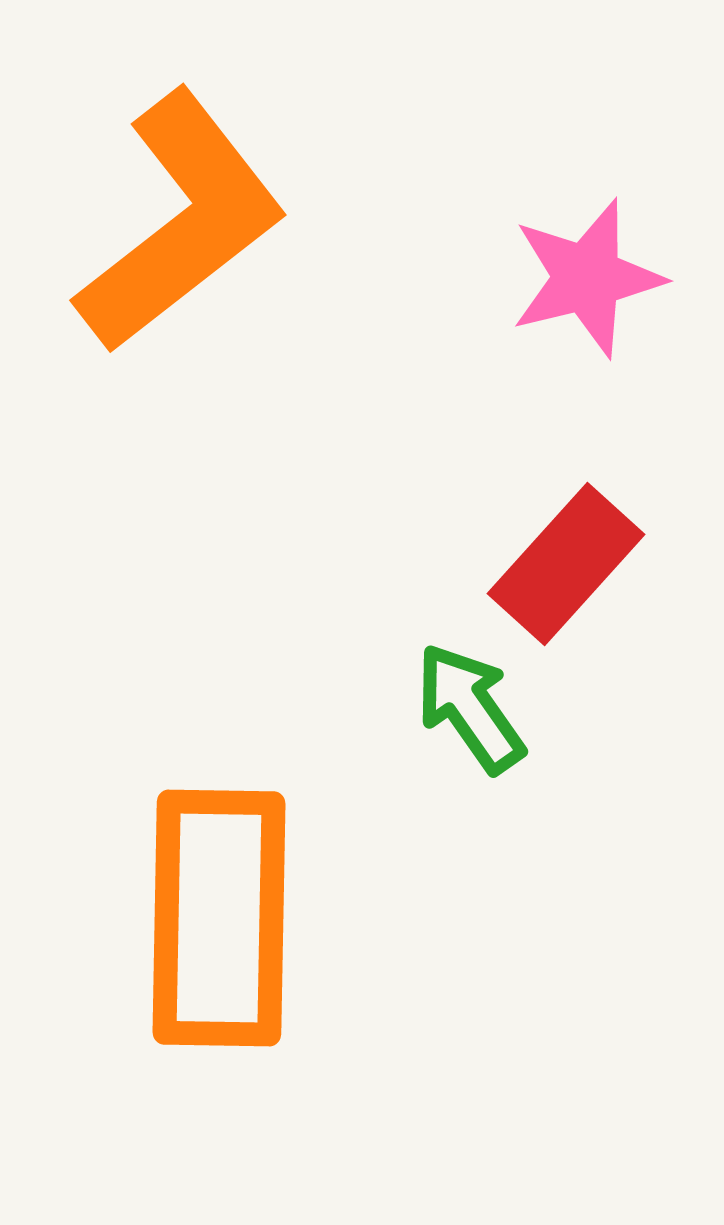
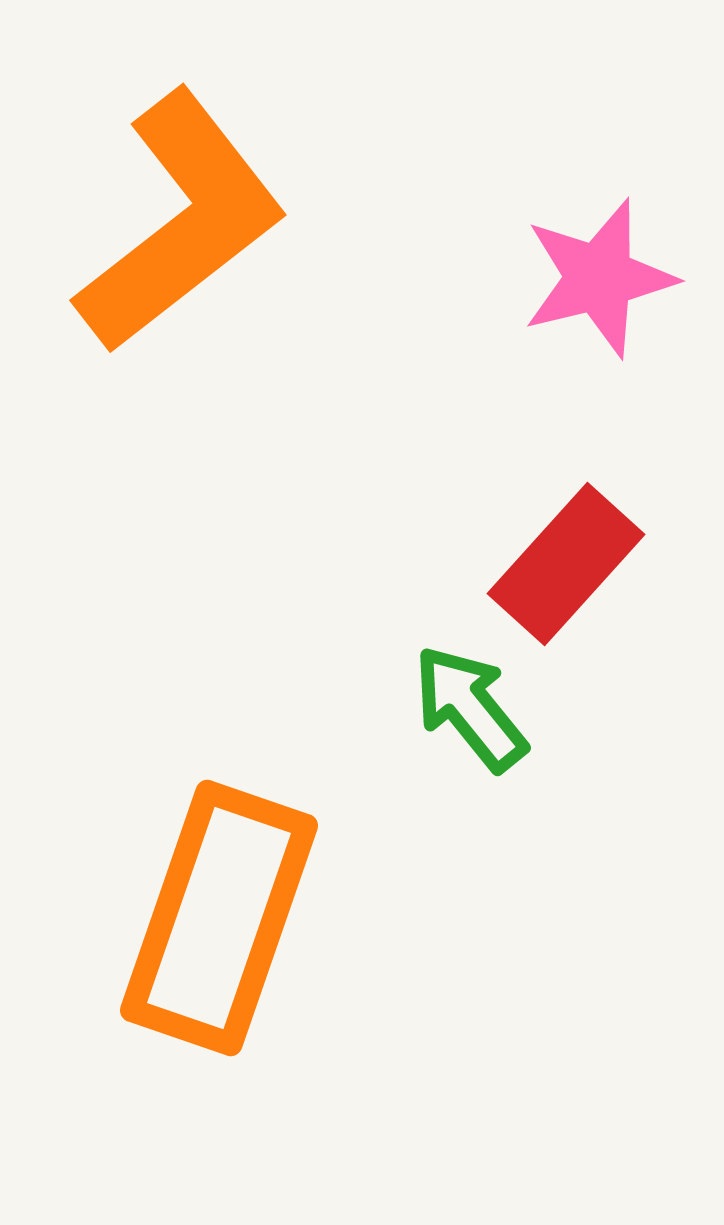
pink star: moved 12 px right
green arrow: rotated 4 degrees counterclockwise
orange rectangle: rotated 18 degrees clockwise
